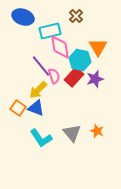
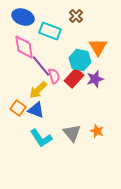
cyan rectangle: rotated 35 degrees clockwise
pink diamond: moved 36 px left
red rectangle: moved 1 px down
blue triangle: moved 2 px down
